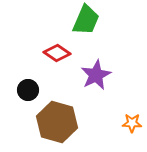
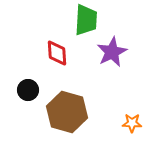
green trapezoid: rotated 20 degrees counterclockwise
red diamond: rotated 52 degrees clockwise
purple star: moved 16 px right, 23 px up
brown hexagon: moved 10 px right, 10 px up
